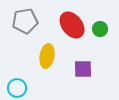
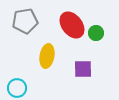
green circle: moved 4 px left, 4 px down
